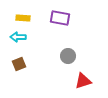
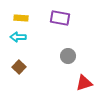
yellow rectangle: moved 2 px left
brown square: moved 3 px down; rotated 24 degrees counterclockwise
red triangle: moved 1 px right, 2 px down
